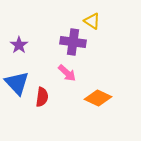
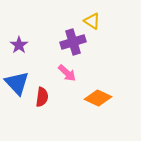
purple cross: rotated 25 degrees counterclockwise
